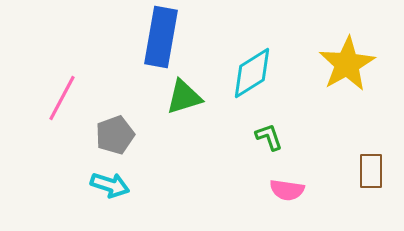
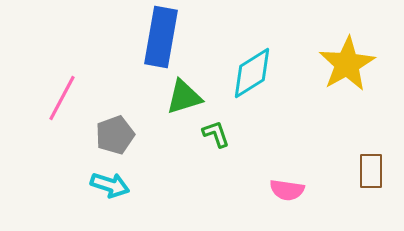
green L-shape: moved 53 px left, 3 px up
